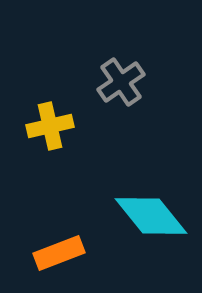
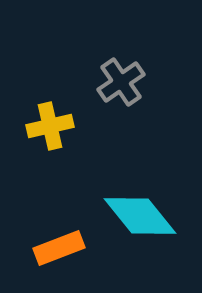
cyan diamond: moved 11 px left
orange rectangle: moved 5 px up
